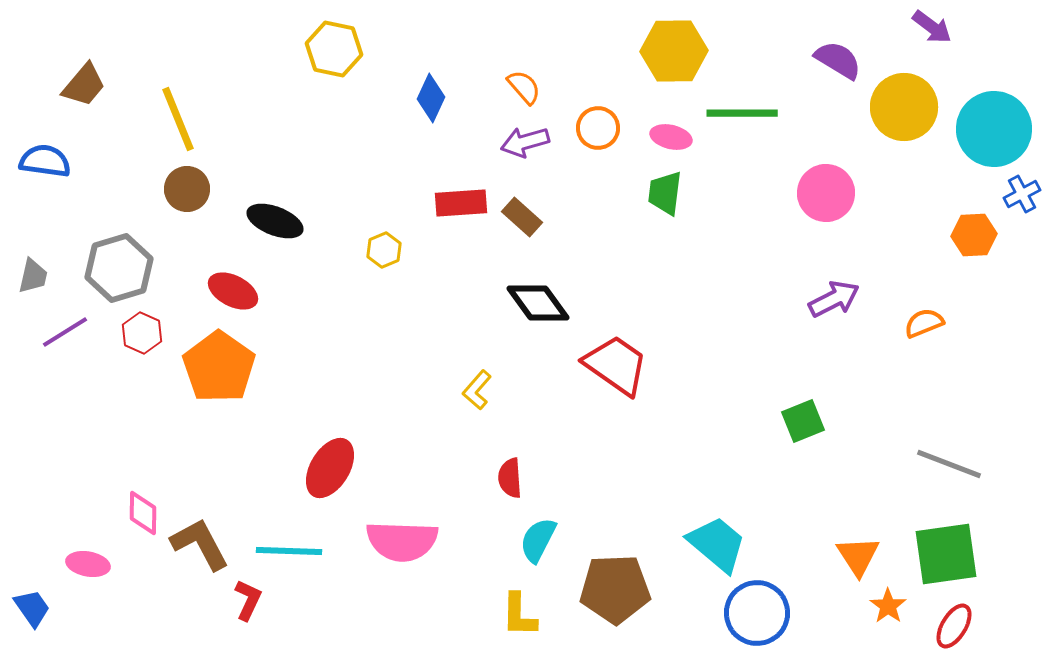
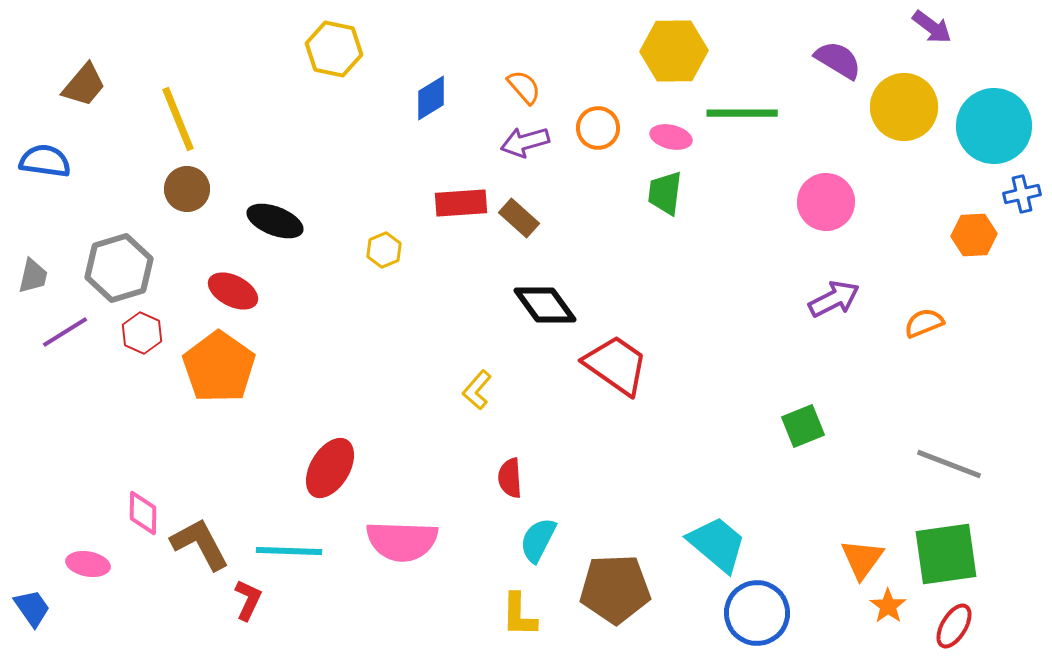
blue diamond at (431, 98): rotated 33 degrees clockwise
cyan circle at (994, 129): moved 3 px up
pink circle at (826, 193): moved 9 px down
blue cross at (1022, 194): rotated 15 degrees clockwise
brown rectangle at (522, 217): moved 3 px left, 1 px down
black diamond at (538, 303): moved 7 px right, 2 px down
green square at (803, 421): moved 5 px down
orange triangle at (858, 556): moved 4 px right, 3 px down; rotated 9 degrees clockwise
